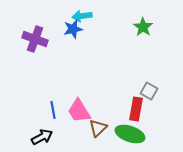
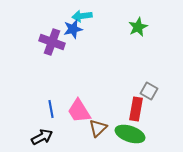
green star: moved 5 px left; rotated 12 degrees clockwise
purple cross: moved 17 px right, 3 px down
blue line: moved 2 px left, 1 px up
